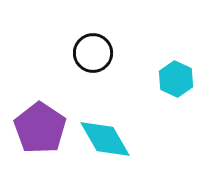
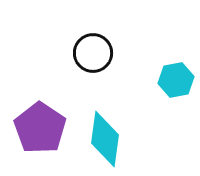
cyan hexagon: moved 1 px down; rotated 24 degrees clockwise
cyan diamond: rotated 38 degrees clockwise
